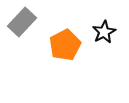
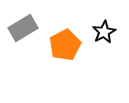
gray rectangle: moved 1 px right, 6 px down; rotated 16 degrees clockwise
